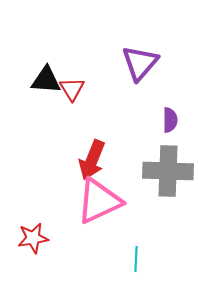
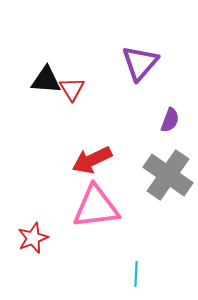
purple semicircle: rotated 20 degrees clockwise
red arrow: rotated 42 degrees clockwise
gray cross: moved 4 px down; rotated 33 degrees clockwise
pink triangle: moved 3 px left, 6 px down; rotated 18 degrees clockwise
red star: rotated 12 degrees counterclockwise
cyan line: moved 15 px down
